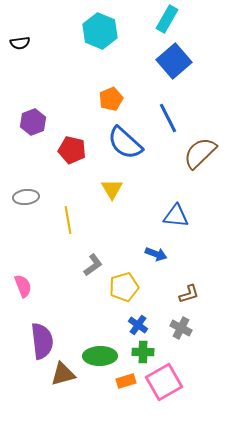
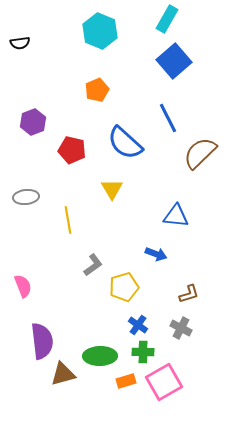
orange pentagon: moved 14 px left, 9 px up
